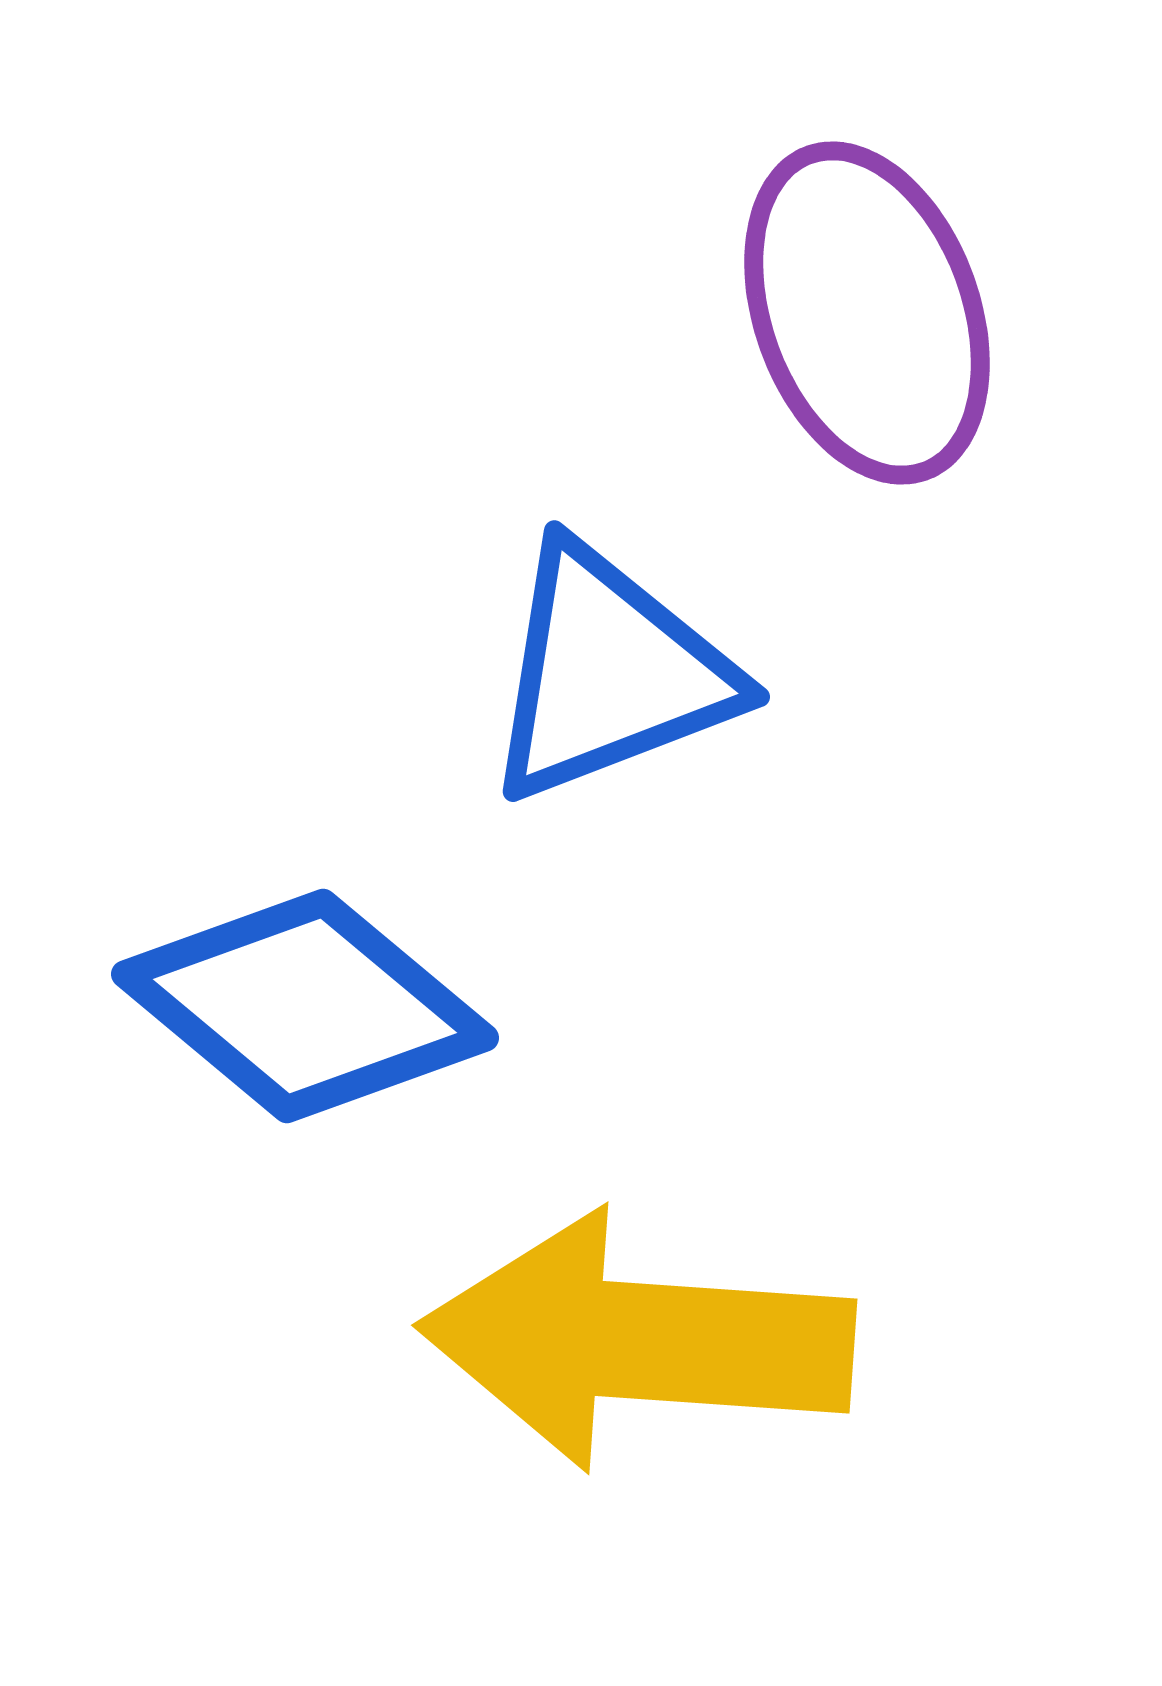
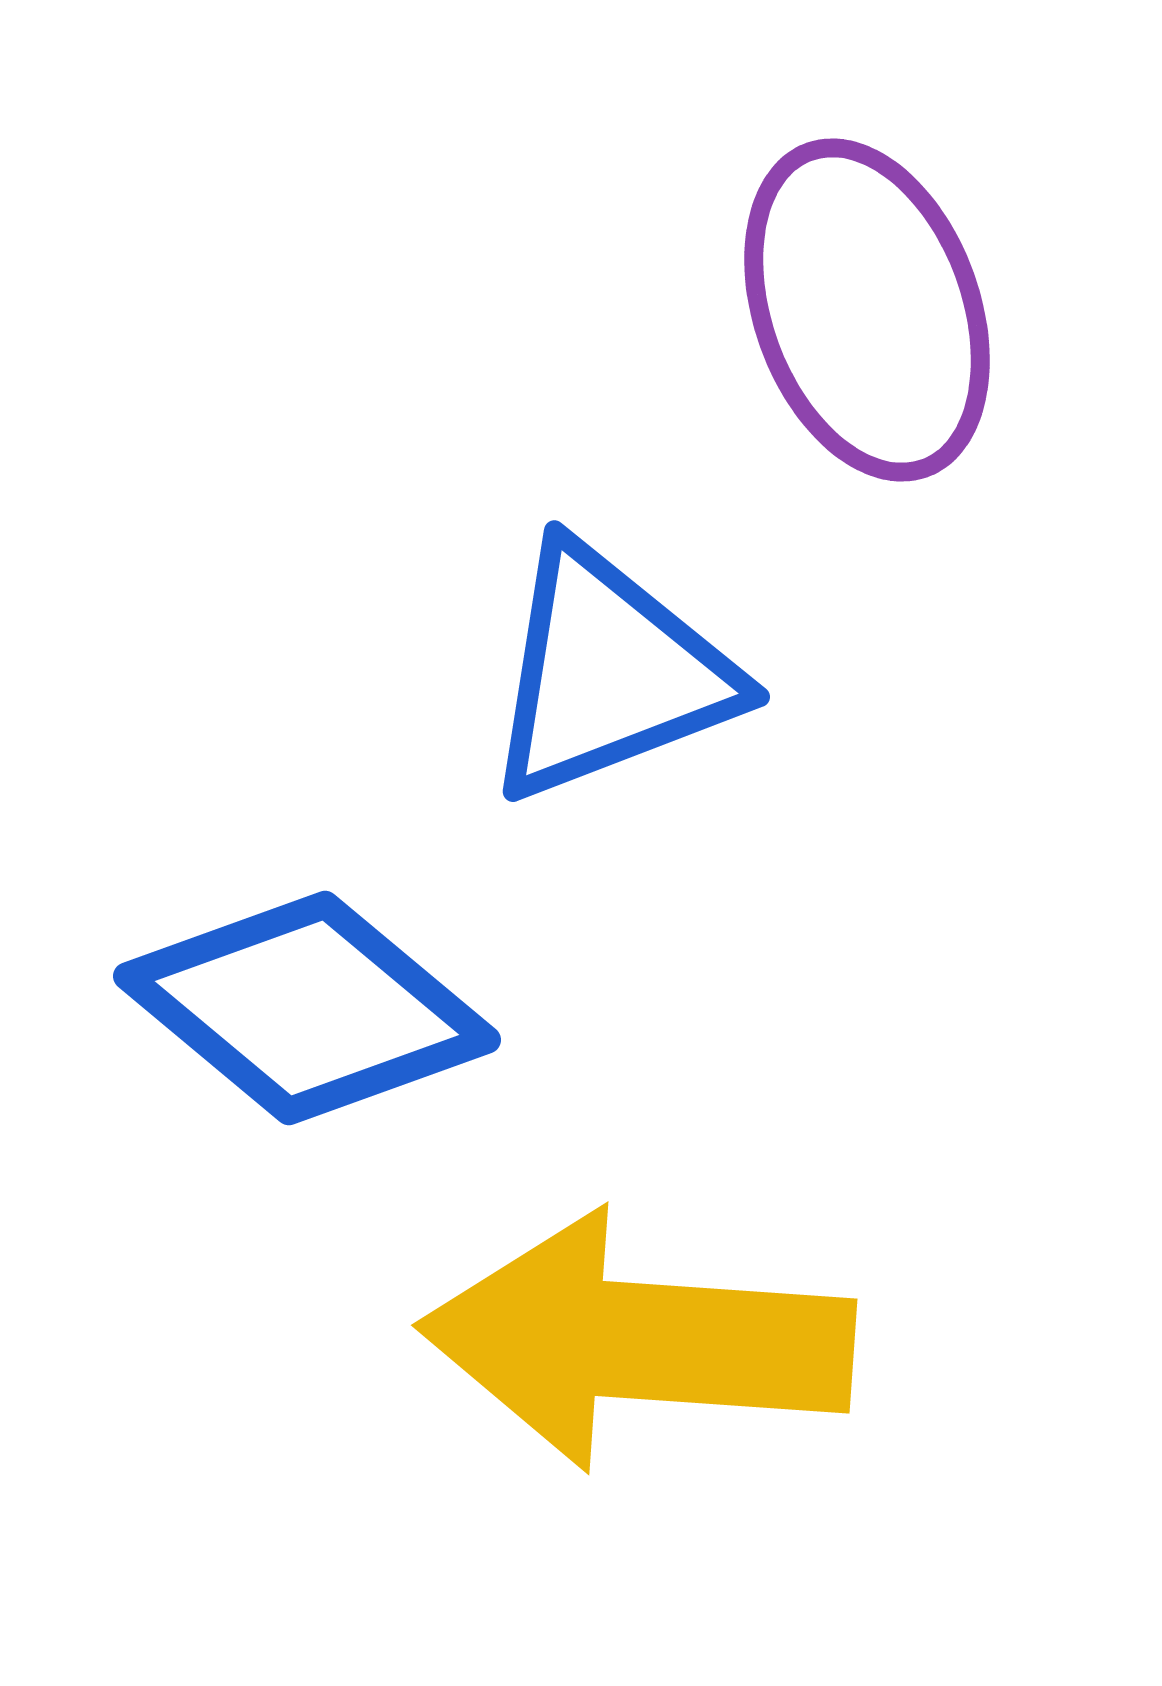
purple ellipse: moved 3 px up
blue diamond: moved 2 px right, 2 px down
